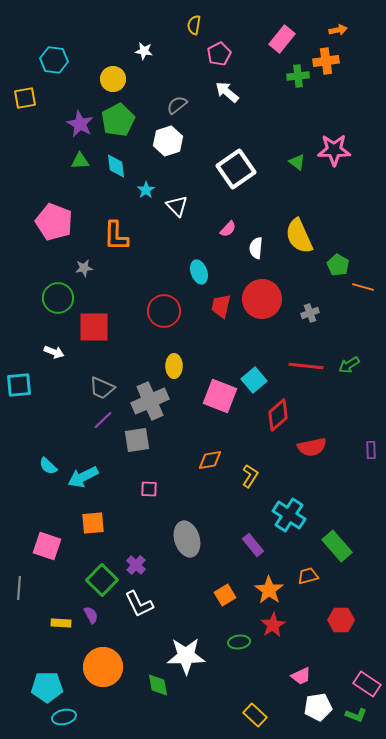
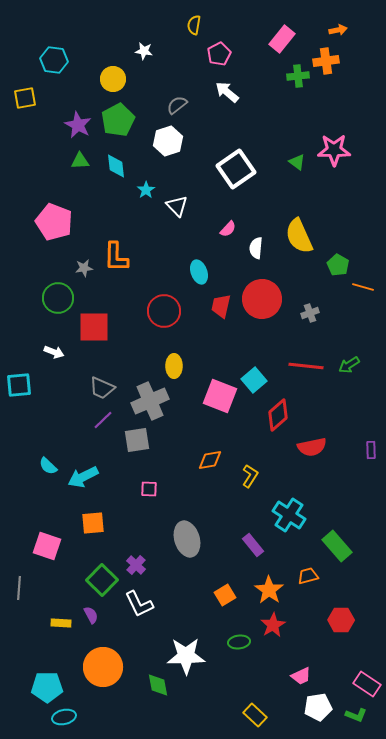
purple star at (80, 124): moved 2 px left, 1 px down
orange L-shape at (116, 236): moved 21 px down
